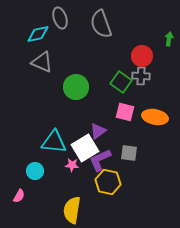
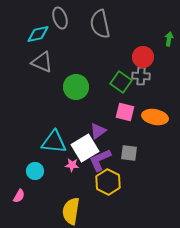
gray semicircle: moved 1 px left; rotated 8 degrees clockwise
red circle: moved 1 px right, 1 px down
yellow hexagon: rotated 15 degrees clockwise
yellow semicircle: moved 1 px left, 1 px down
